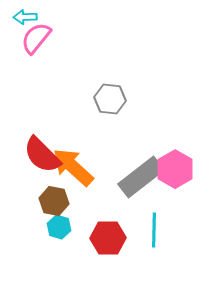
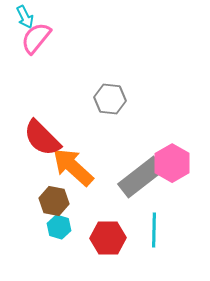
cyan arrow: rotated 115 degrees counterclockwise
red semicircle: moved 17 px up
pink hexagon: moved 3 px left, 6 px up
